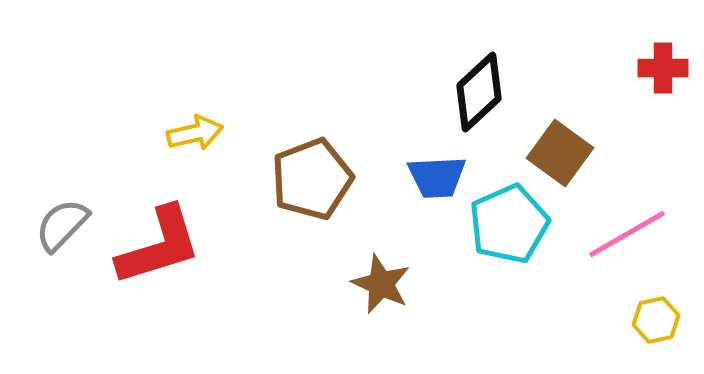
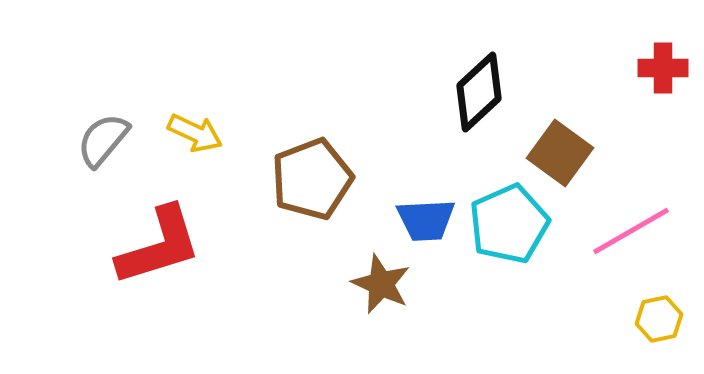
yellow arrow: rotated 38 degrees clockwise
blue trapezoid: moved 11 px left, 43 px down
gray semicircle: moved 41 px right, 85 px up; rotated 4 degrees counterclockwise
pink line: moved 4 px right, 3 px up
yellow hexagon: moved 3 px right, 1 px up
